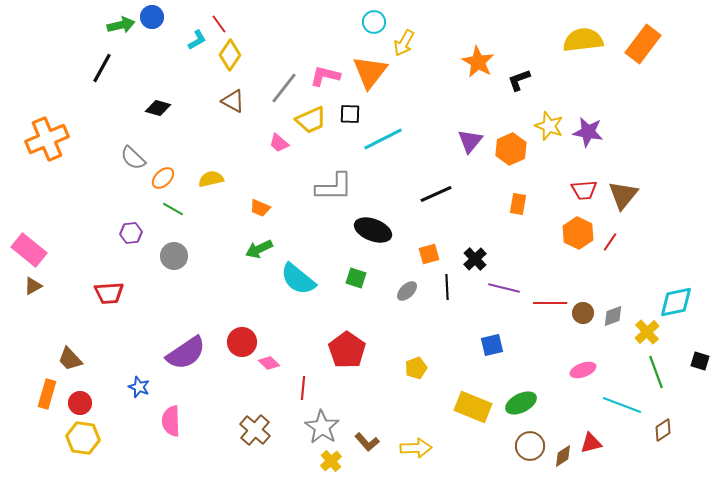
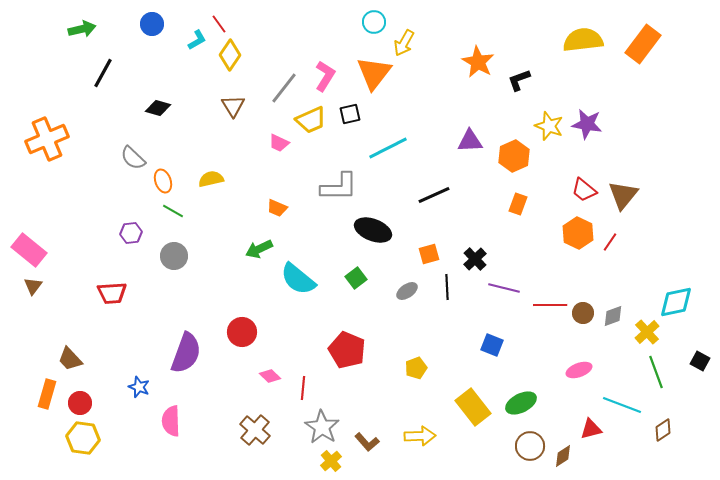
blue circle at (152, 17): moved 7 px down
green arrow at (121, 25): moved 39 px left, 4 px down
black line at (102, 68): moved 1 px right, 5 px down
orange triangle at (370, 72): moved 4 px right, 1 px down
pink L-shape at (325, 76): rotated 108 degrees clockwise
brown triangle at (233, 101): moved 5 px down; rotated 30 degrees clockwise
black square at (350, 114): rotated 15 degrees counterclockwise
purple star at (588, 132): moved 1 px left, 8 px up
cyan line at (383, 139): moved 5 px right, 9 px down
purple triangle at (470, 141): rotated 48 degrees clockwise
pink trapezoid at (279, 143): rotated 15 degrees counterclockwise
orange hexagon at (511, 149): moved 3 px right, 7 px down
orange ellipse at (163, 178): moved 3 px down; rotated 65 degrees counterclockwise
gray L-shape at (334, 187): moved 5 px right
red trapezoid at (584, 190): rotated 44 degrees clockwise
black line at (436, 194): moved 2 px left, 1 px down
orange rectangle at (518, 204): rotated 10 degrees clockwise
orange trapezoid at (260, 208): moved 17 px right
green line at (173, 209): moved 2 px down
green square at (356, 278): rotated 35 degrees clockwise
brown triangle at (33, 286): rotated 24 degrees counterclockwise
gray ellipse at (407, 291): rotated 10 degrees clockwise
red trapezoid at (109, 293): moved 3 px right
red line at (550, 303): moved 2 px down
red circle at (242, 342): moved 10 px up
blue square at (492, 345): rotated 35 degrees clockwise
red pentagon at (347, 350): rotated 12 degrees counterclockwise
purple semicircle at (186, 353): rotated 36 degrees counterclockwise
black square at (700, 361): rotated 12 degrees clockwise
pink diamond at (269, 363): moved 1 px right, 13 px down
pink ellipse at (583, 370): moved 4 px left
yellow rectangle at (473, 407): rotated 30 degrees clockwise
red triangle at (591, 443): moved 14 px up
yellow arrow at (416, 448): moved 4 px right, 12 px up
